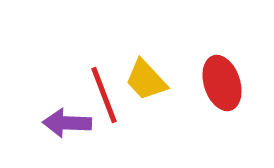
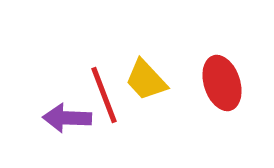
purple arrow: moved 5 px up
